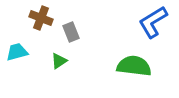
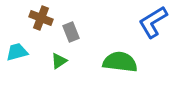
green semicircle: moved 14 px left, 4 px up
